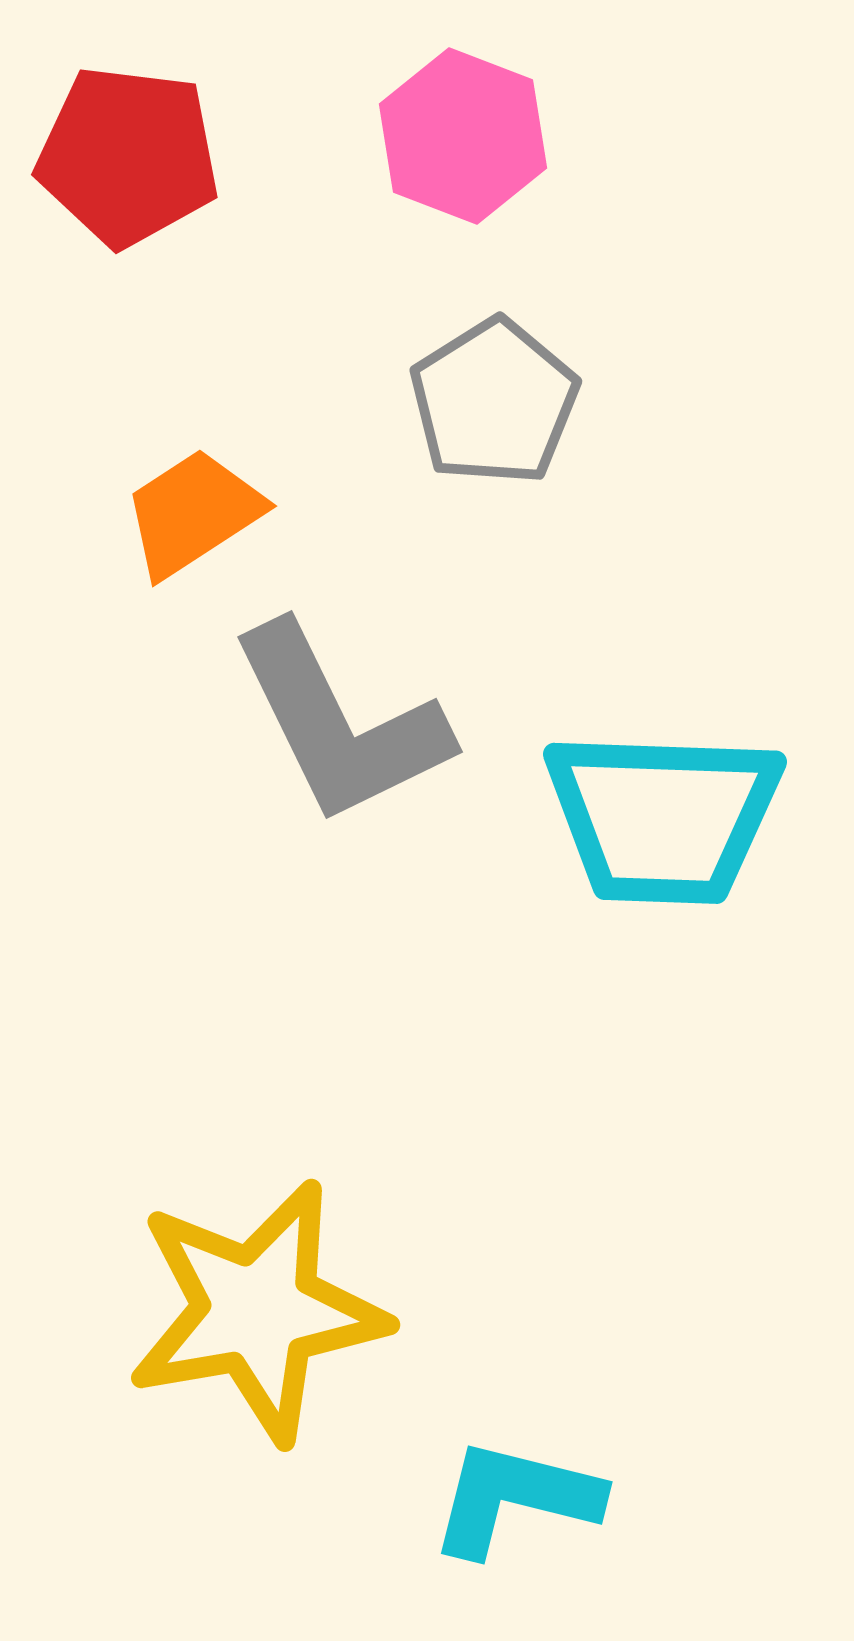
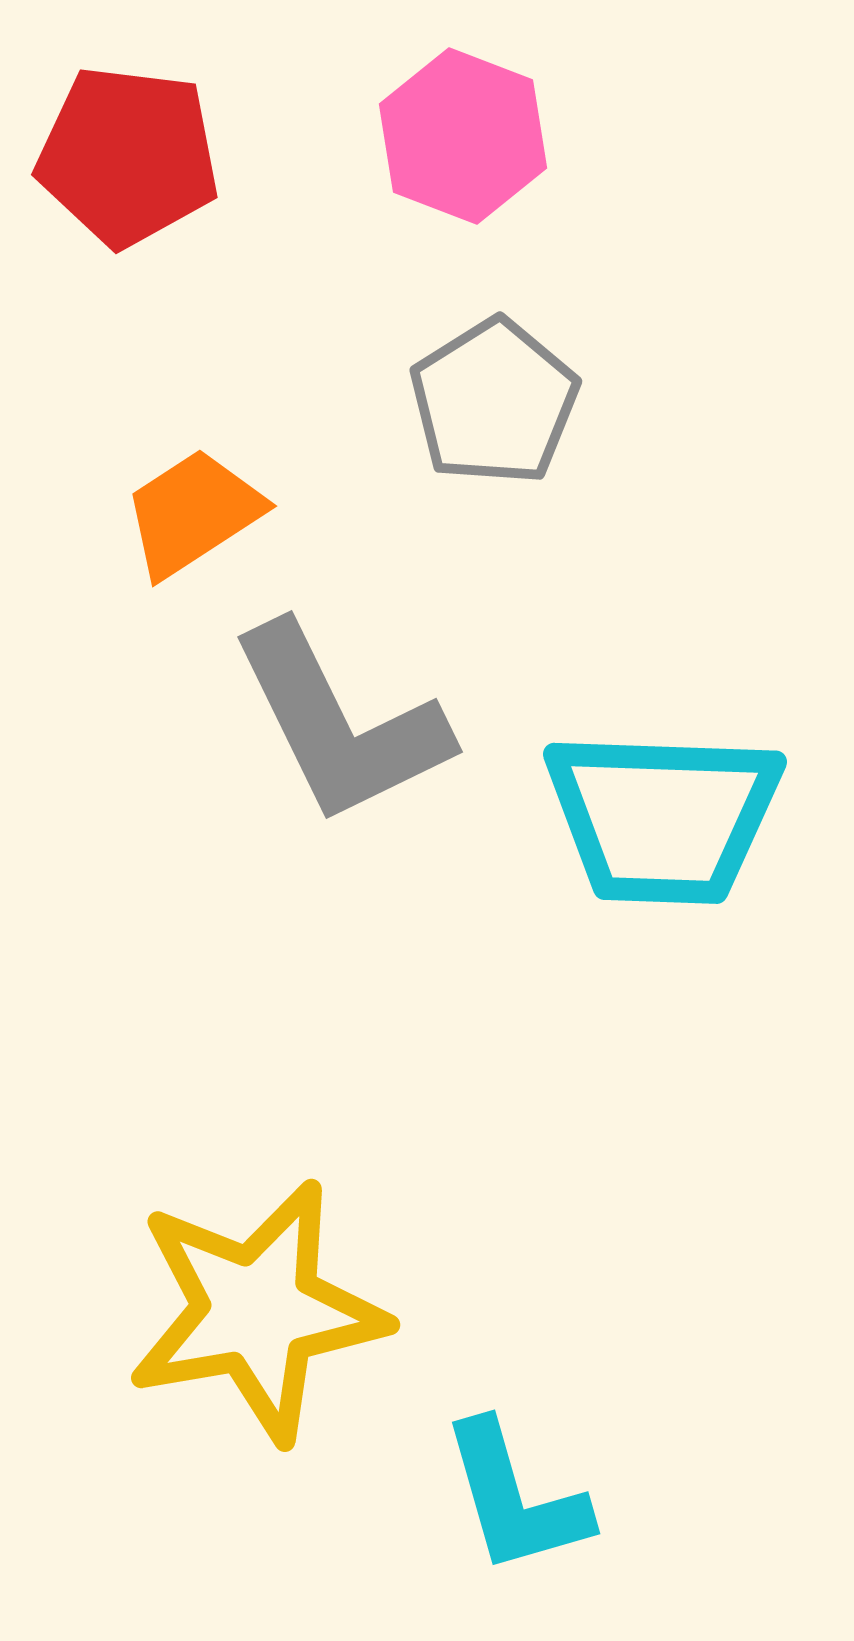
cyan L-shape: rotated 120 degrees counterclockwise
